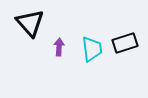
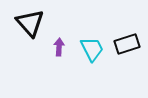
black rectangle: moved 2 px right, 1 px down
cyan trapezoid: rotated 20 degrees counterclockwise
